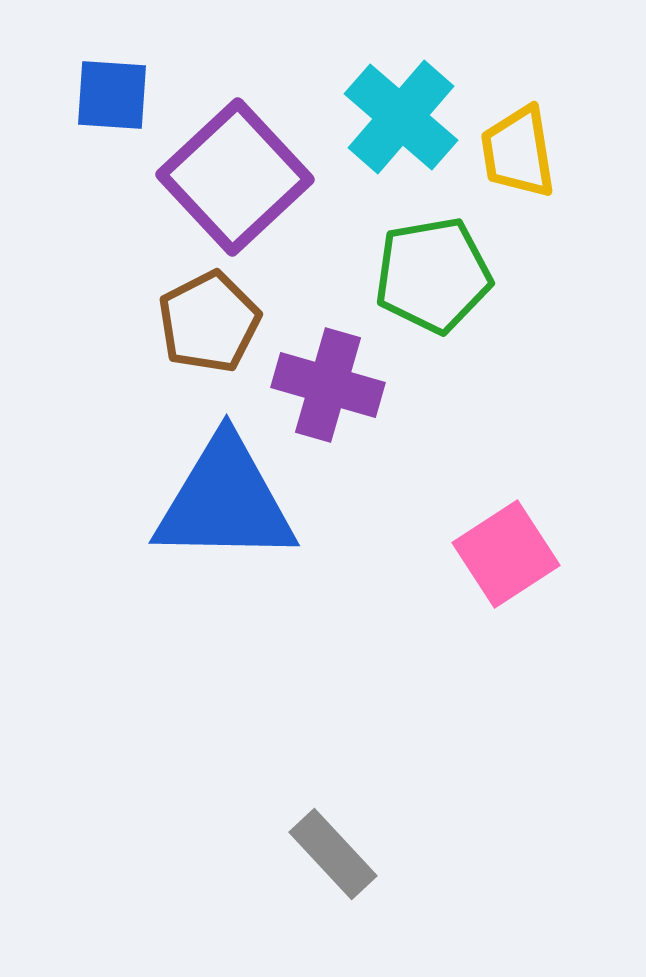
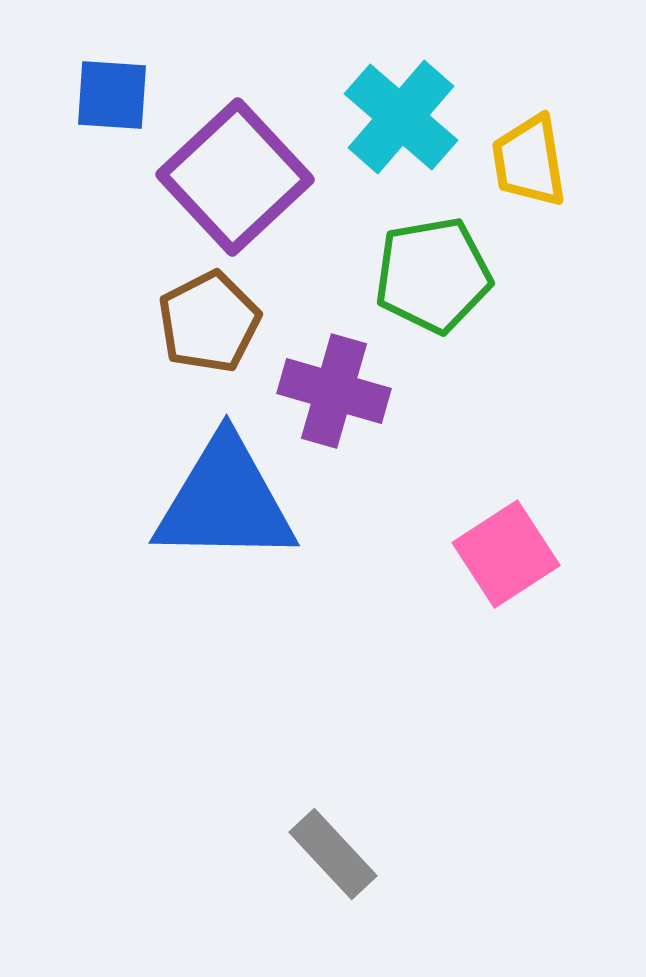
yellow trapezoid: moved 11 px right, 9 px down
purple cross: moved 6 px right, 6 px down
